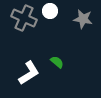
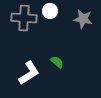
gray cross: rotated 20 degrees counterclockwise
